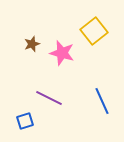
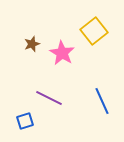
pink star: rotated 15 degrees clockwise
